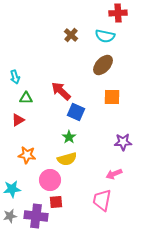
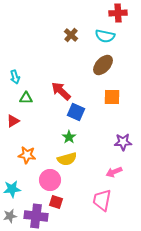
red triangle: moved 5 px left, 1 px down
pink arrow: moved 2 px up
red square: rotated 24 degrees clockwise
